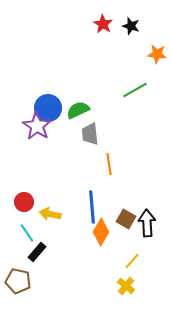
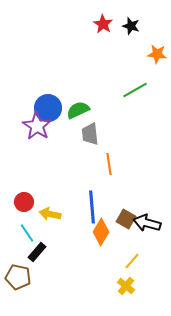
black arrow: rotated 72 degrees counterclockwise
brown pentagon: moved 4 px up
